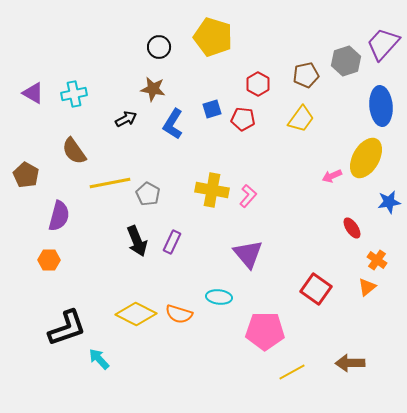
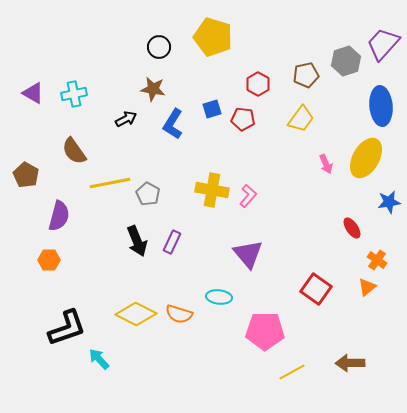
pink arrow at (332, 176): moved 6 px left, 12 px up; rotated 90 degrees counterclockwise
